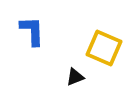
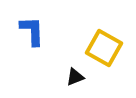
yellow square: rotated 6 degrees clockwise
